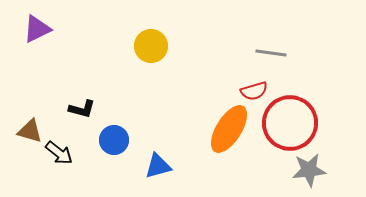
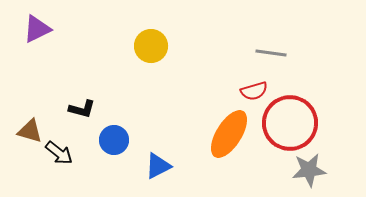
orange ellipse: moved 5 px down
blue triangle: rotated 12 degrees counterclockwise
